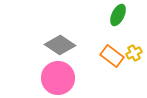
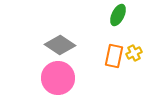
orange rectangle: moved 2 px right; rotated 65 degrees clockwise
